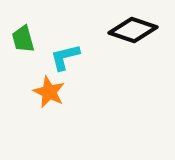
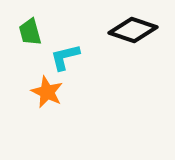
green trapezoid: moved 7 px right, 7 px up
orange star: moved 2 px left
